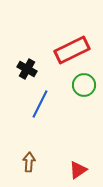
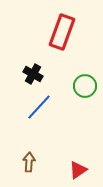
red rectangle: moved 10 px left, 18 px up; rotated 44 degrees counterclockwise
black cross: moved 6 px right, 5 px down
green circle: moved 1 px right, 1 px down
blue line: moved 1 px left, 3 px down; rotated 16 degrees clockwise
